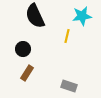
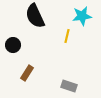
black circle: moved 10 px left, 4 px up
